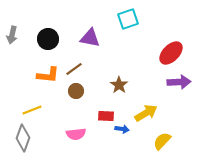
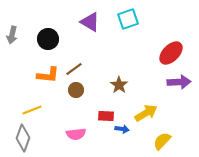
purple triangle: moved 16 px up; rotated 20 degrees clockwise
brown circle: moved 1 px up
